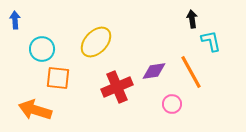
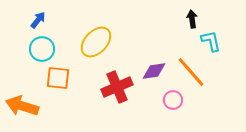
blue arrow: moved 23 px right; rotated 42 degrees clockwise
orange line: rotated 12 degrees counterclockwise
pink circle: moved 1 px right, 4 px up
orange arrow: moved 13 px left, 4 px up
